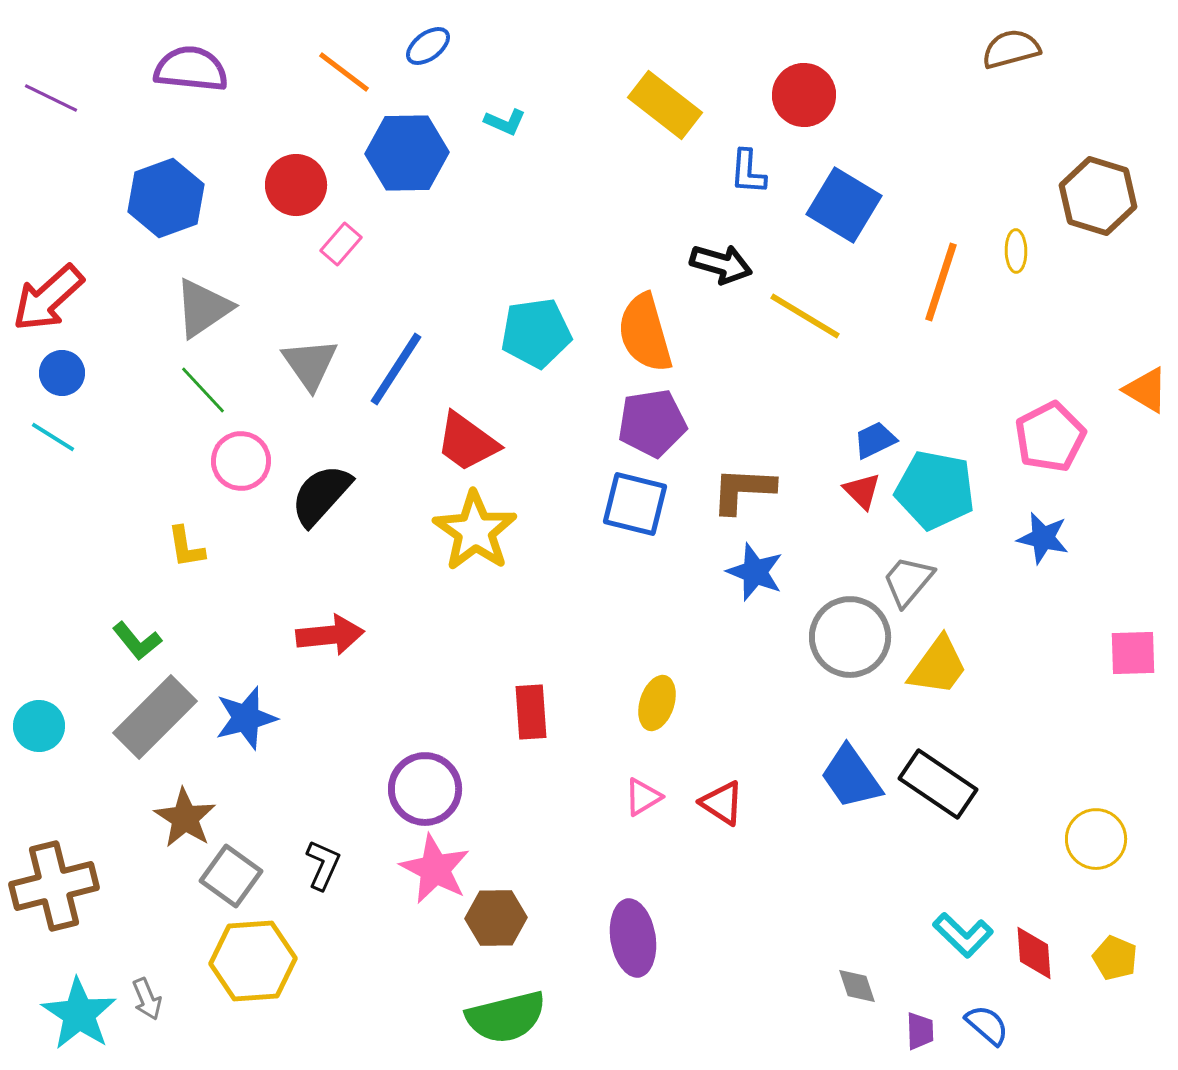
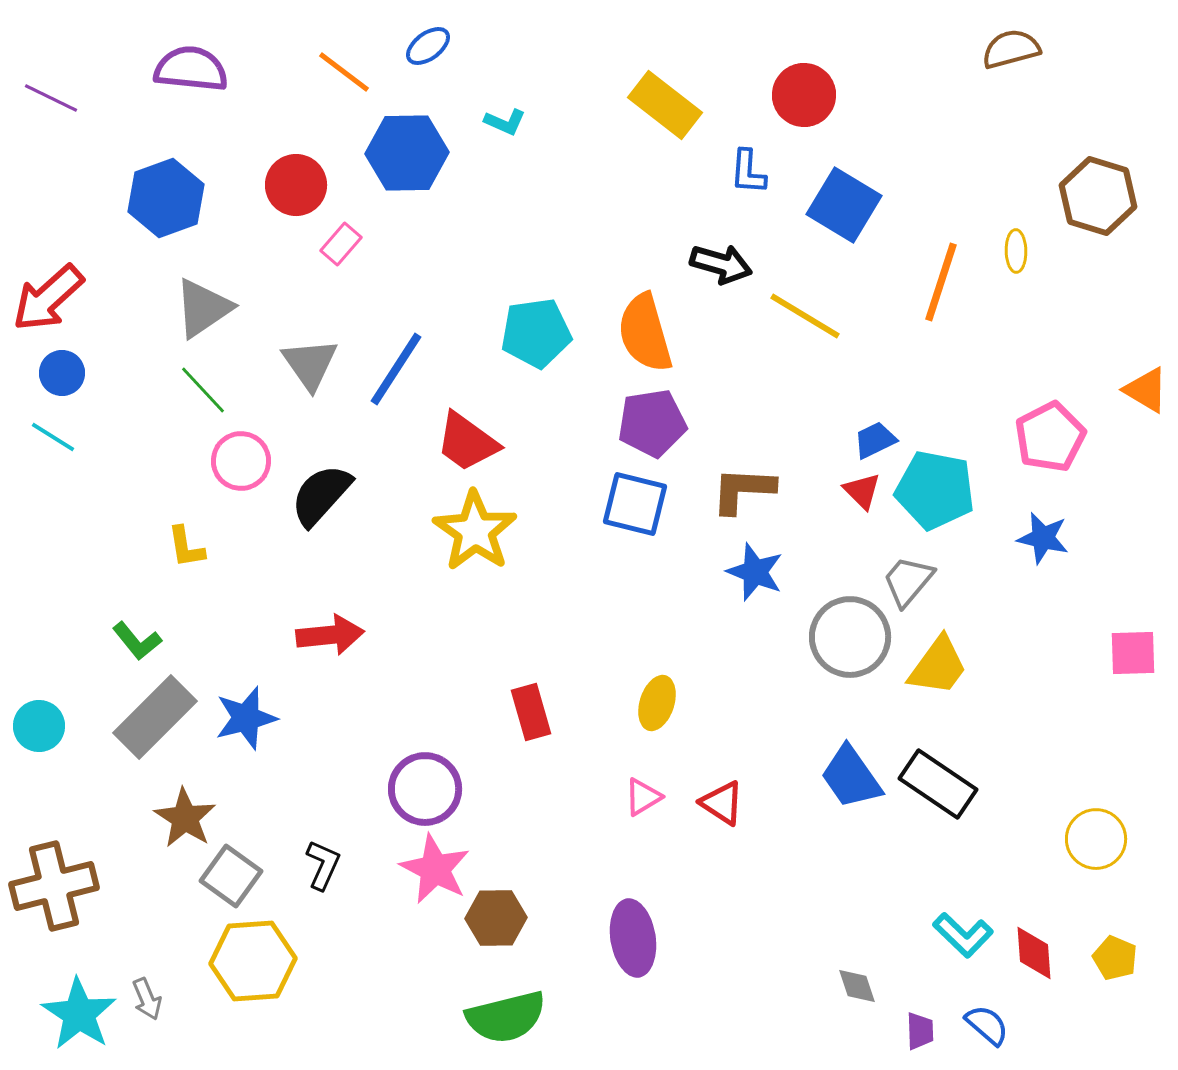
red rectangle at (531, 712): rotated 12 degrees counterclockwise
